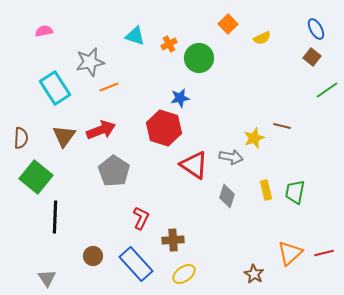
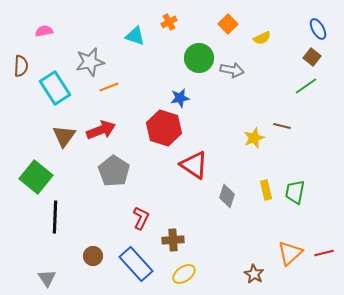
blue ellipse: moved 2 px right
orange cross: moved 22 px up
green line: moved 21 px left, 4 px up
brown semicircle: moved 72 px up
gray arrow: moved 1 px right, 87 px up
